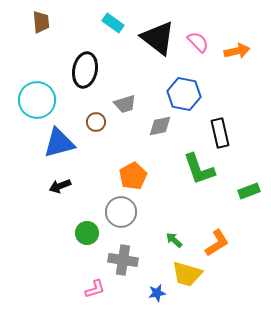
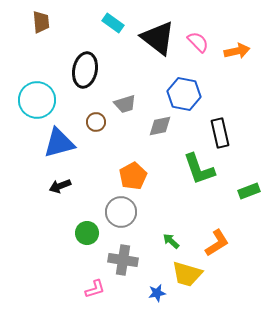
green arrow: moved 3 px left, 1 px down
